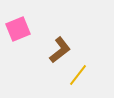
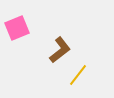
pink square: moved 1 px left, 1 px up
